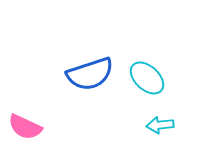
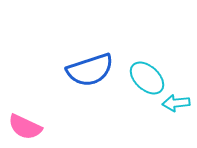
blue semicircle: moved 4 px up
cyan arrow: moved 16 px right, 22 px up
